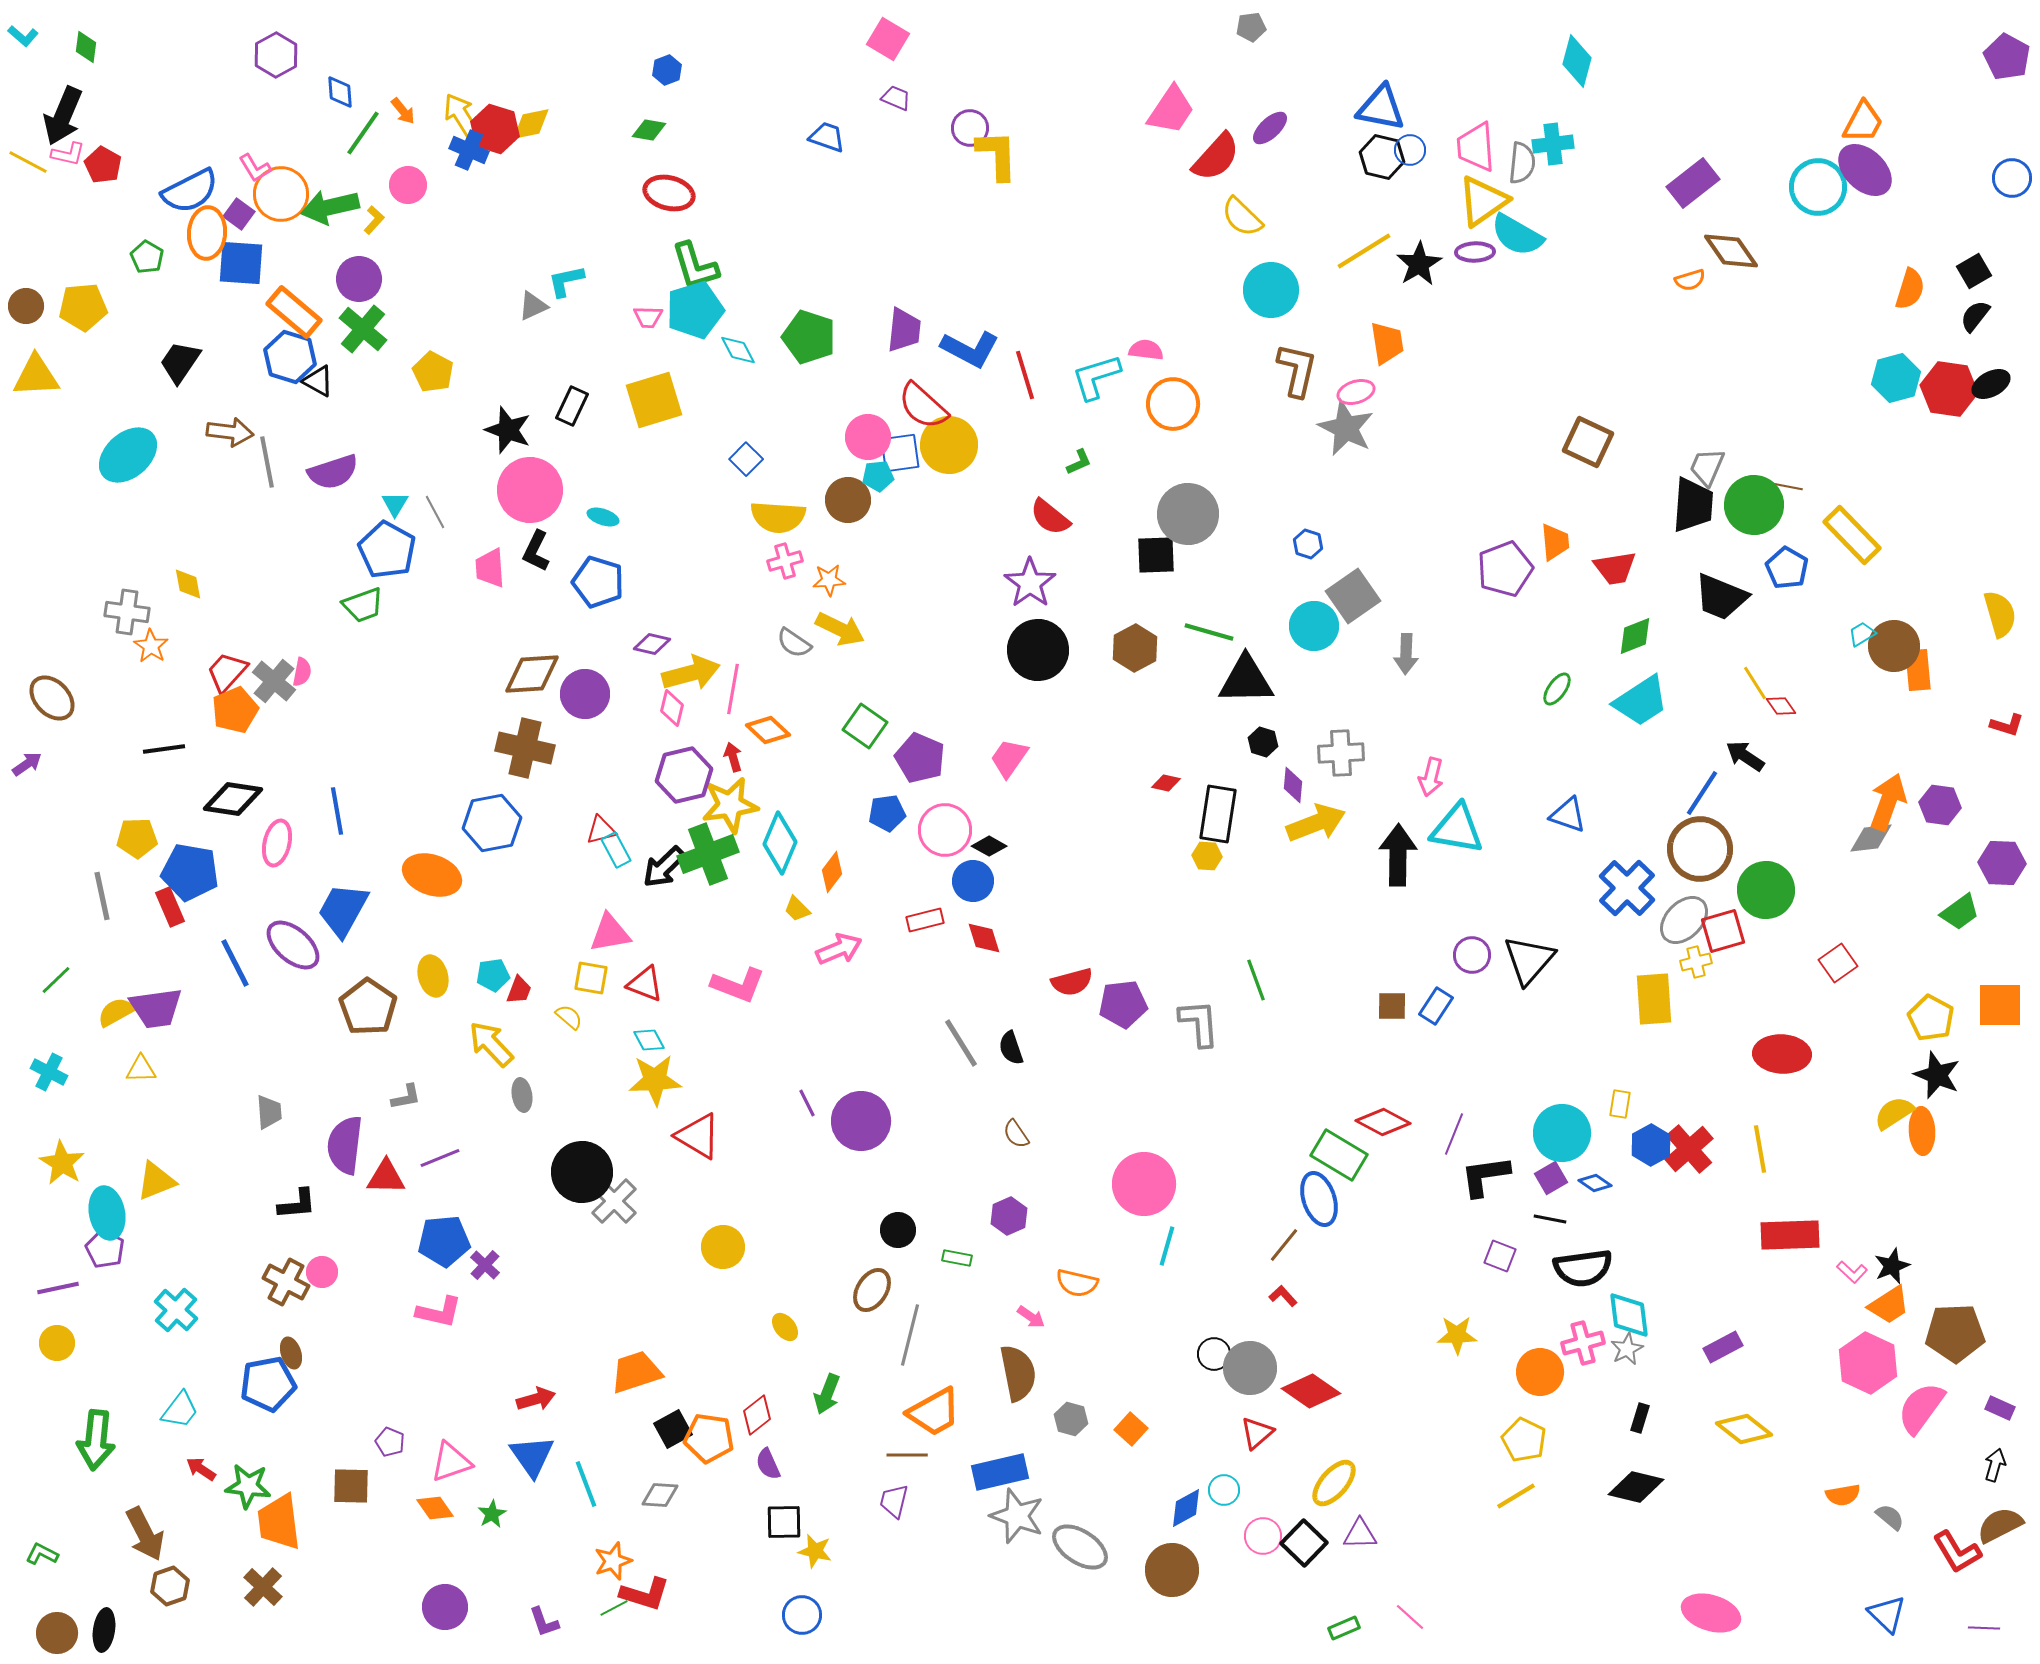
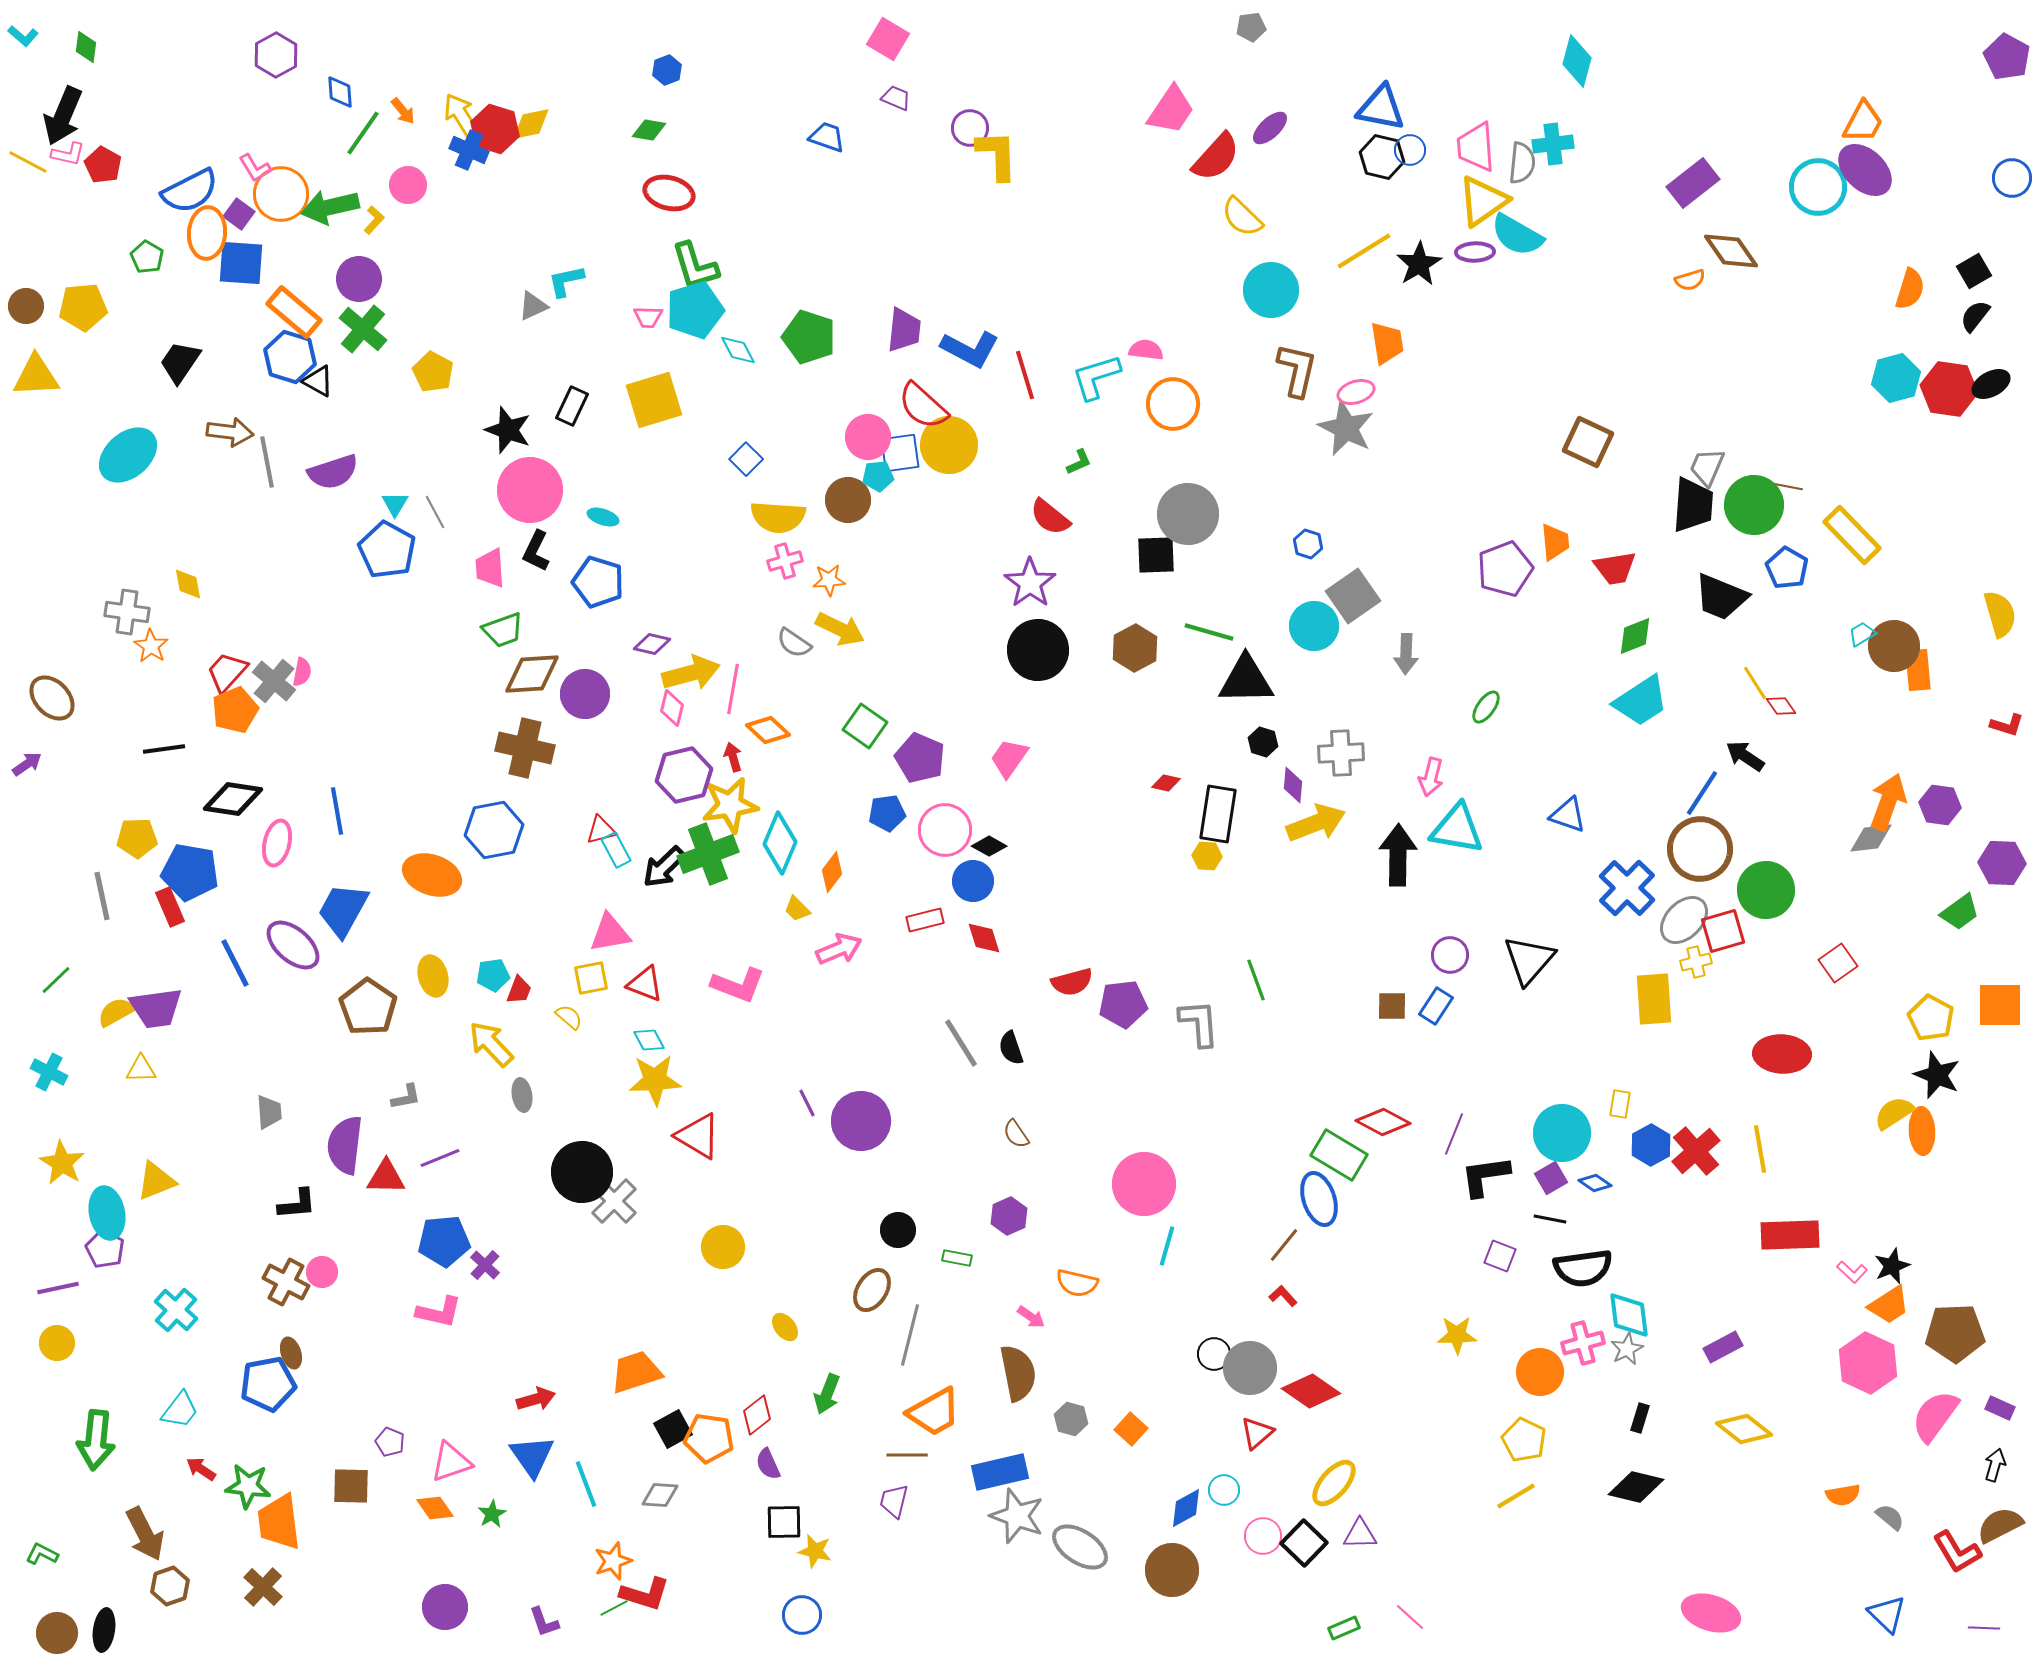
green trapezoid at (363, 605): moved 140 px right, 25 px down
green ellipse at (1557, 689): moved 71 px left, 18 px down
blue hexagon at (492, 823): moved 2 px right, 7 px down
purple circle at (1472, 955): moved 22 px left
yellow square at (591, 978): rotated 21 degrees counterclockwise
red cross at (1689, 1149): moved 7 px right, 2 px down
pink semicircle at (1921, 1408): moved 14 px right, 8 px down
